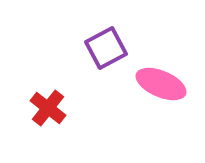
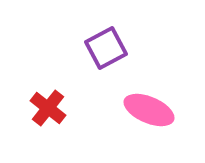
pink ellipse: moved 12 px left, 26 px down
